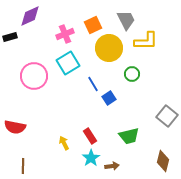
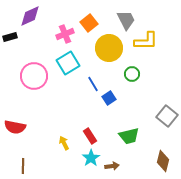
orange square: moved 4 px left, 2 px up; rotated 12 degrees counterclockwise
